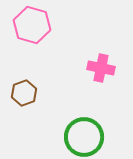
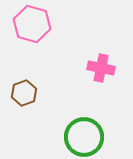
pink hexagon: moved 1 px up
